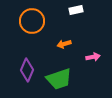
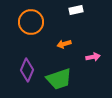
orange circle: moved 1 px left, 1 px down
